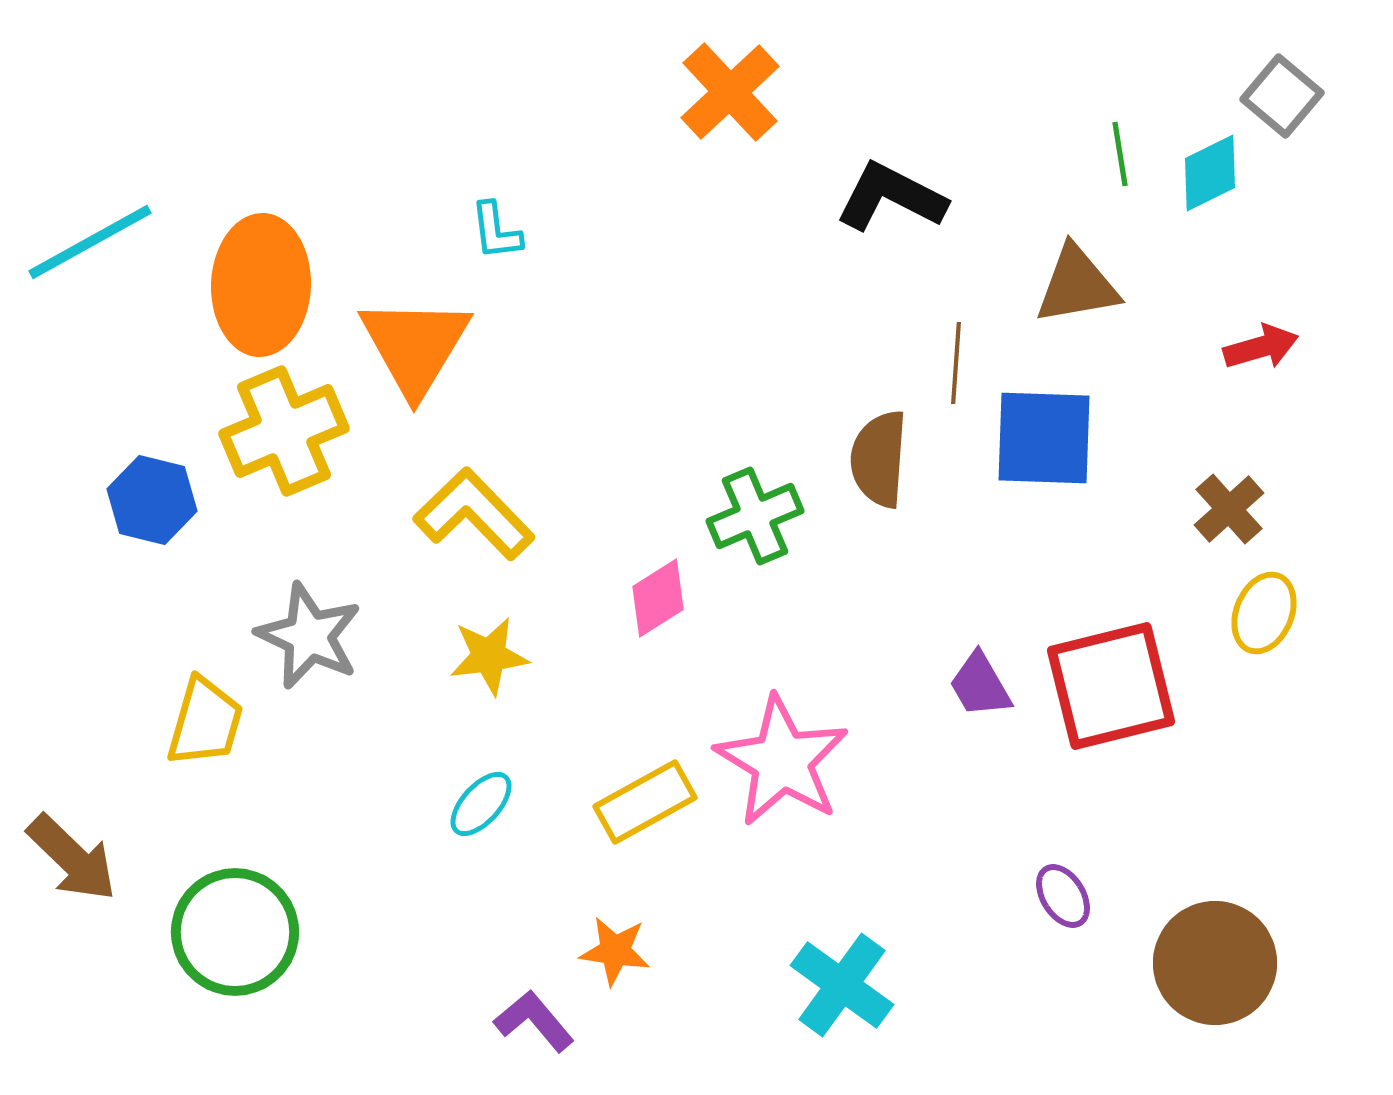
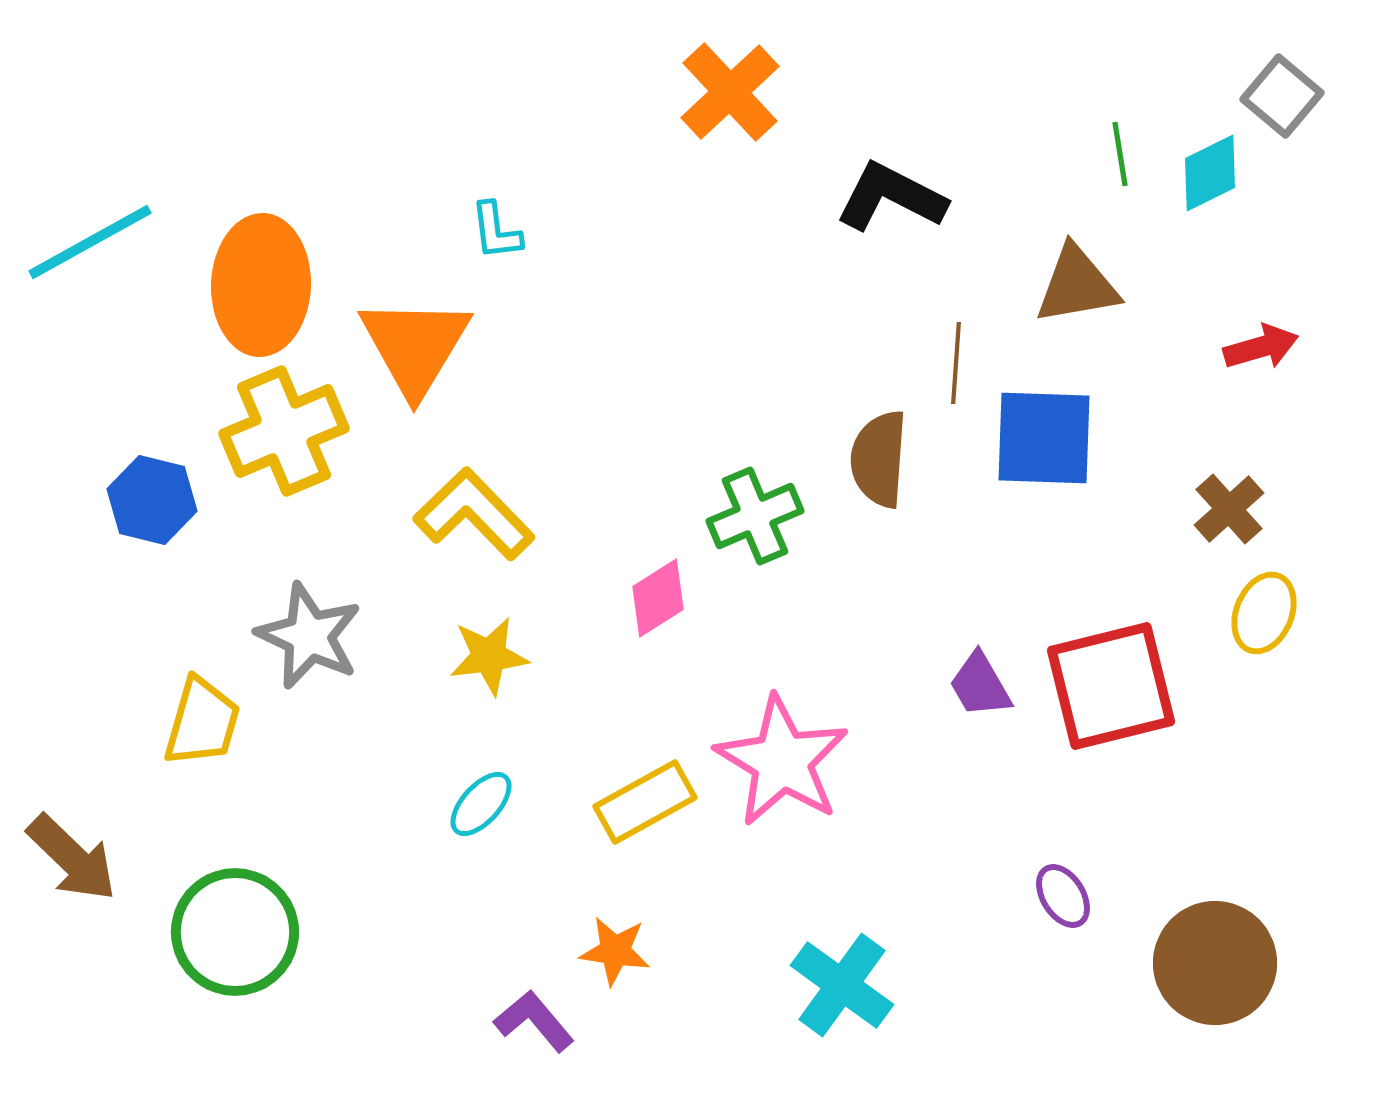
yellow trapezoid: moved 3 px left
